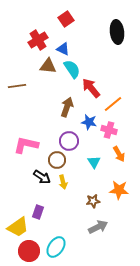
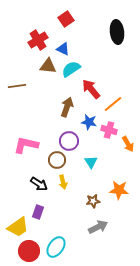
cyan semicircle: moved 1 px left; rotated 90 degrees counterclockwise
red arrow: moved 1 px down
orange arrow: moved 9 px right, 10 px up
cyan triangle: moved 3 px left
black arrow: moved 3 px left, 7 px down
